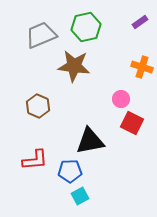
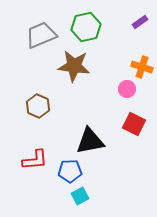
pink circle: moved 6 px right, 10 px up
red square: moved 2 px right, 1 px down
